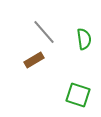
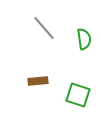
gray line: moved 4 px up
brown rectangle: moved 4 px right, 21 px down; rotated 24 degrees clockwise
